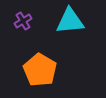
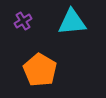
cyan triangle: moved 2 px right, 1 px down
